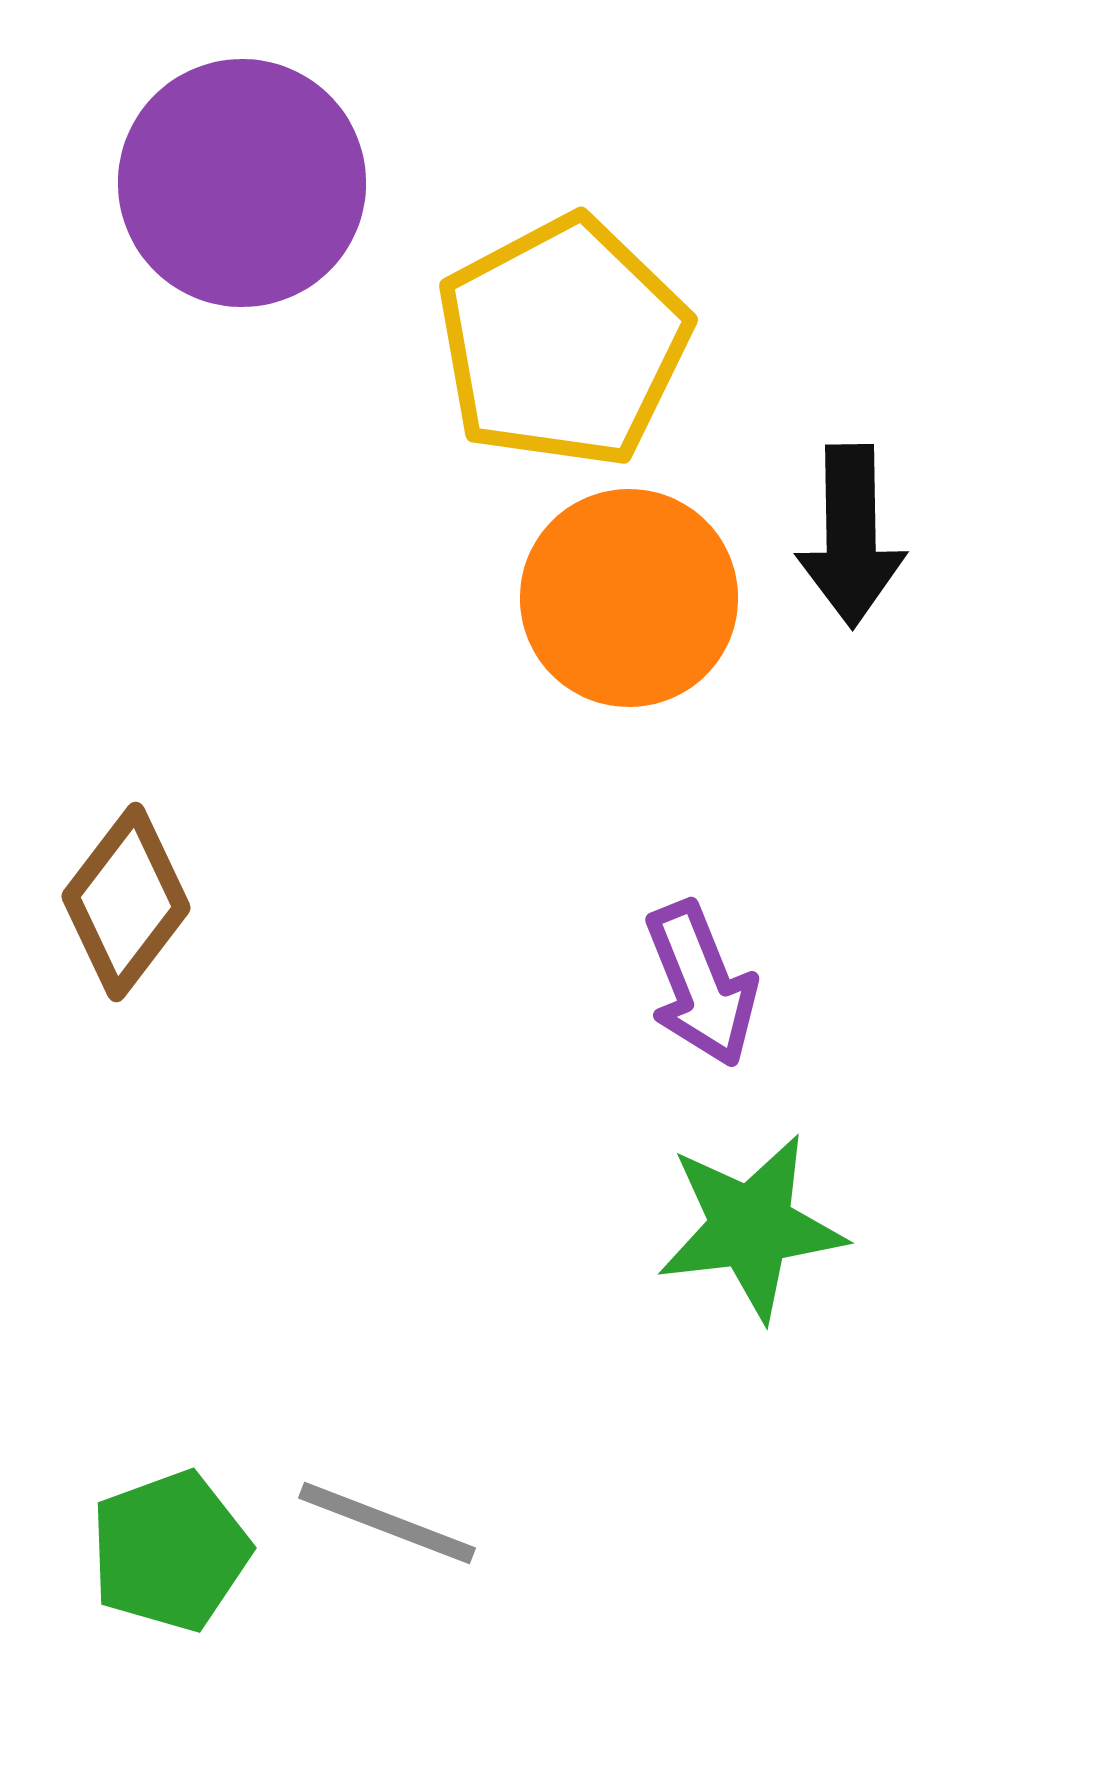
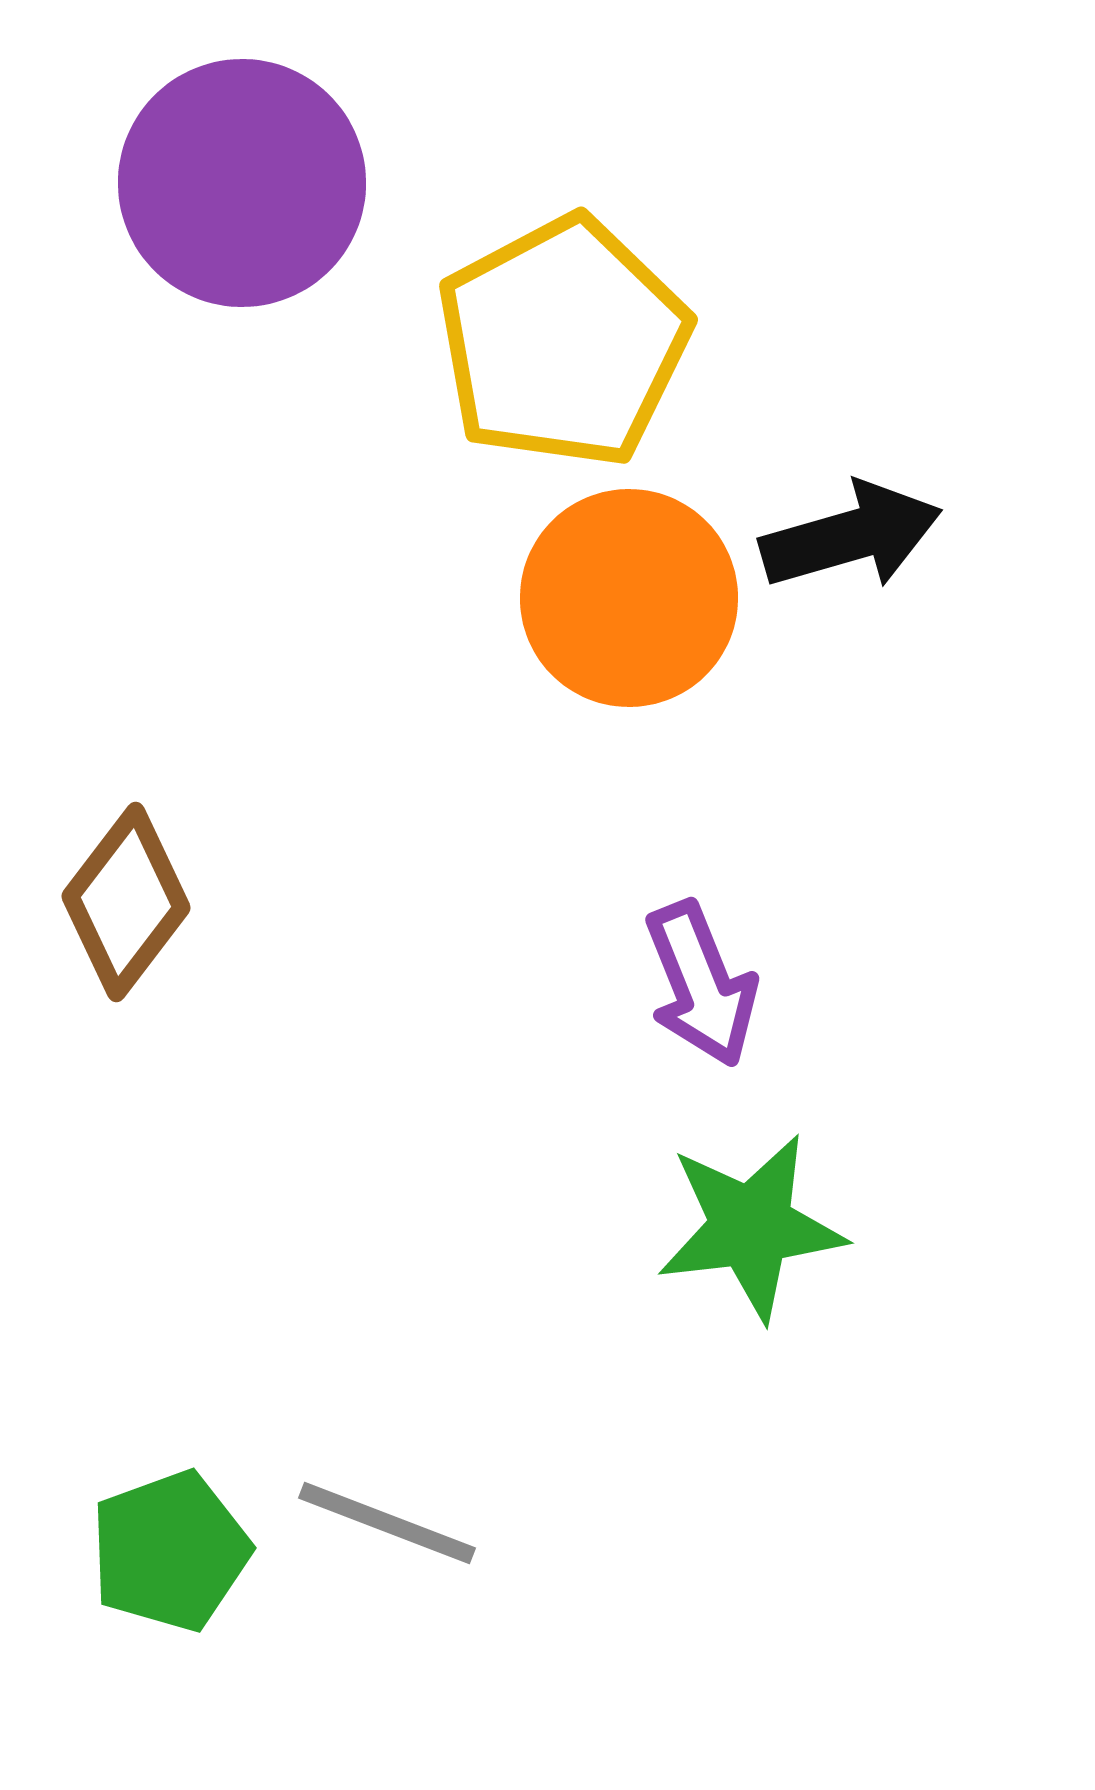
black arrow: rotated 105 degrees counterclockwise
